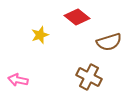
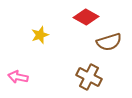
red diamond: moved 9 px right; rotated 10 degrees counterclockwise
pink arrow: moved 3 px up
